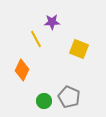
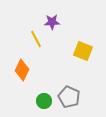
yellow square: moved 4 px right, 2 px down
